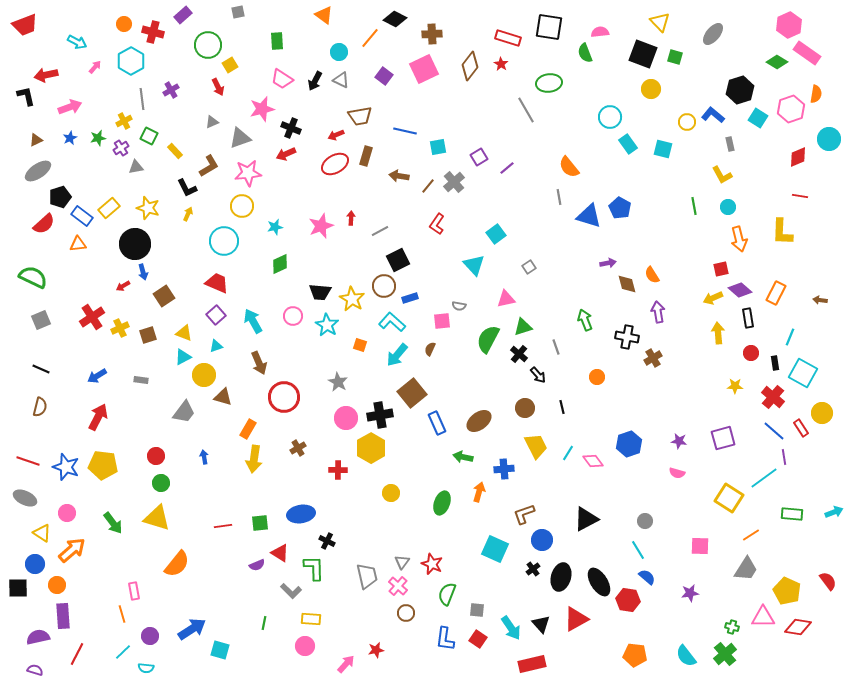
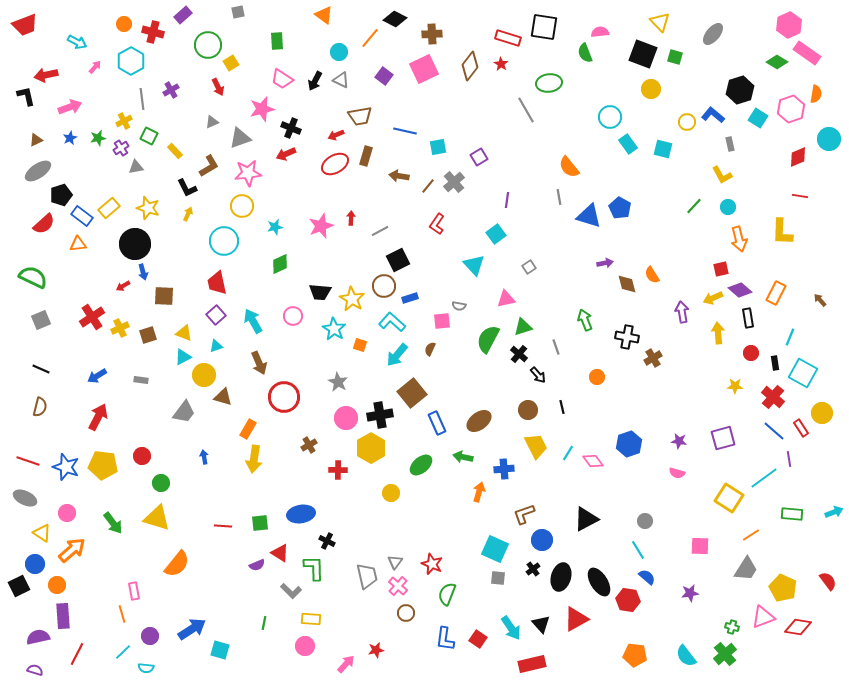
black square at (549, 27): moved 5 px left
yellow square at (230, 65): moved 1 px right, 2 px up
purple line at (507, 168): moved 32 px down; rotated 42 degrees counterclockwise
black pentagon at (60, 197): moved 1 px right, 2 px up
green line at (694, 206): rotated 54 degrees clockwise
purple arrow at (608, 263): moved 3 px left
red trapezoid at (217, 283): rotated 125 degrees counterclockwise
brown square at (164, 296): rotated 35 degrees clockwise
brown arrow at (820, 300): rotated 40 degrees clockwise
purple arrow at (658, 312): moved 24 px right
cyan star at (327, 325): moved 7 px right, 4 px down
brown circle at (525, 408): moved 3 px right, 2 px down
brown cross at (298, 448): moved 11 px right, 3 px up
red circle at (156, 456): moved 14 px left
purple line at (784, 457): moved 5 px right, 2 px down
green ellipse at (442, 503): moved 21 px left, 38 px up; rotated 30 degrees clockwise
red line at (223, 526): rotated 12 degrees clockwise
gray triangle at (402, 562): moved 7 px left
black square at (18, 588): moved 1 px right, 2 px up; rotated 25 degrees counterclockwise
yellow pentagon at (787, 591): moved 4 px left, 3 px up
gray square at (477, 610): moved 21 px right, 32 px up
pink triangle at (763, 617): rotated 20 degrees counterclockwise
